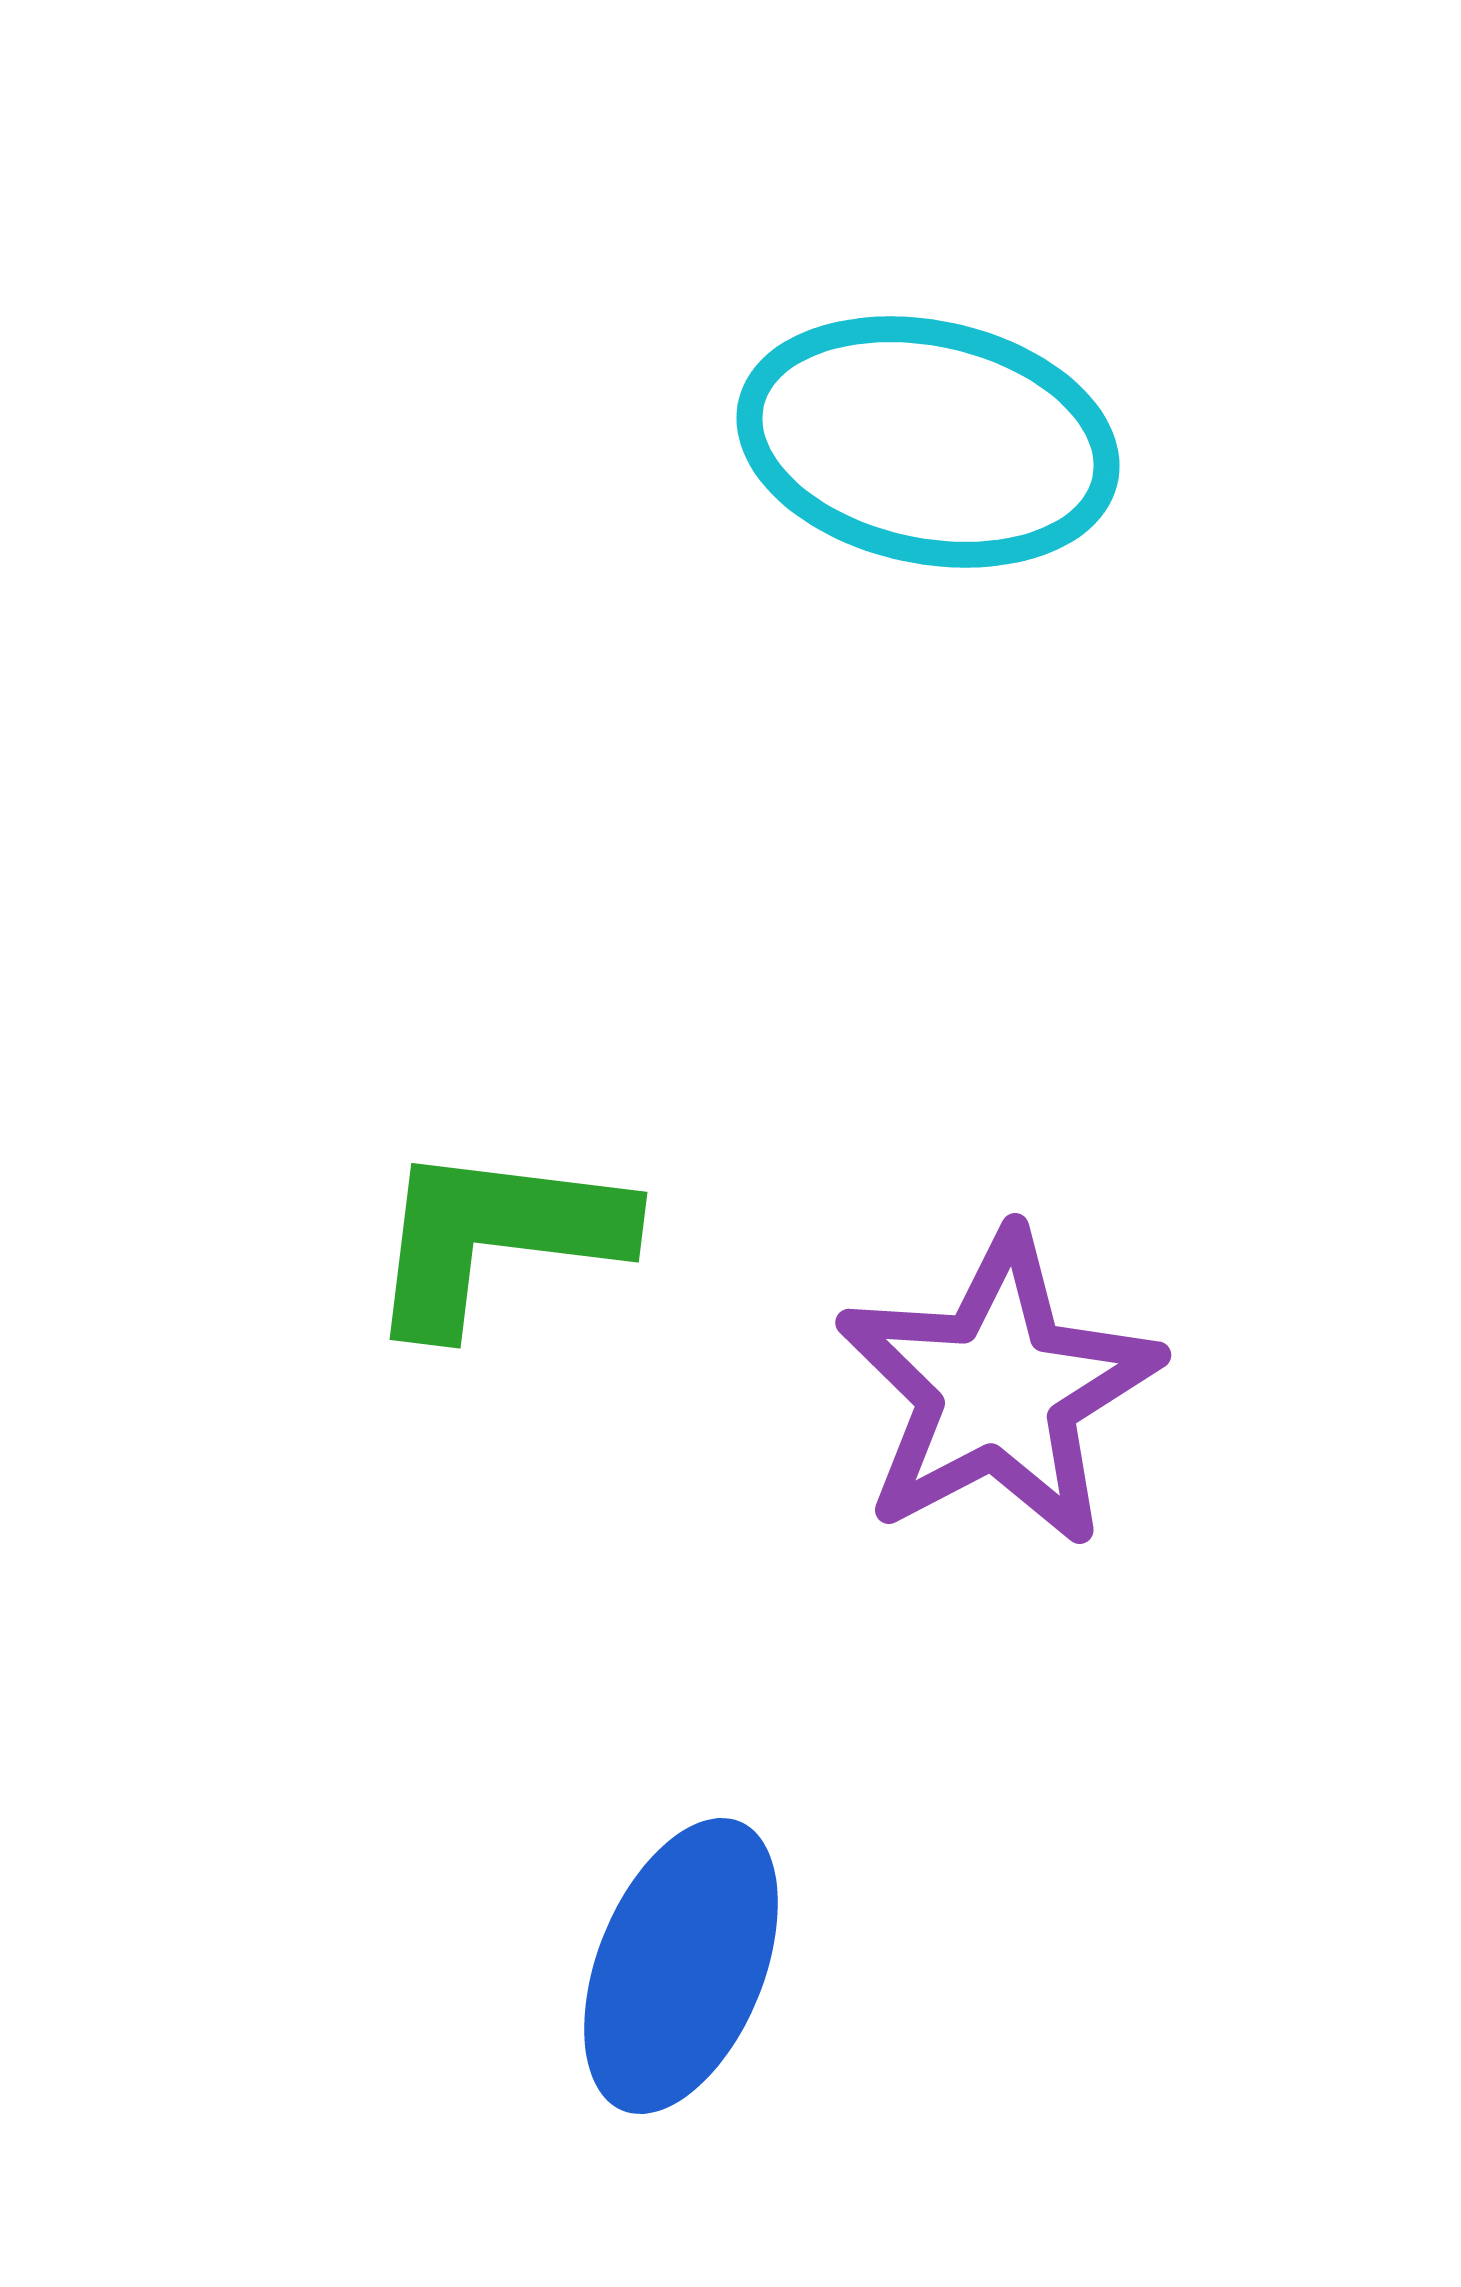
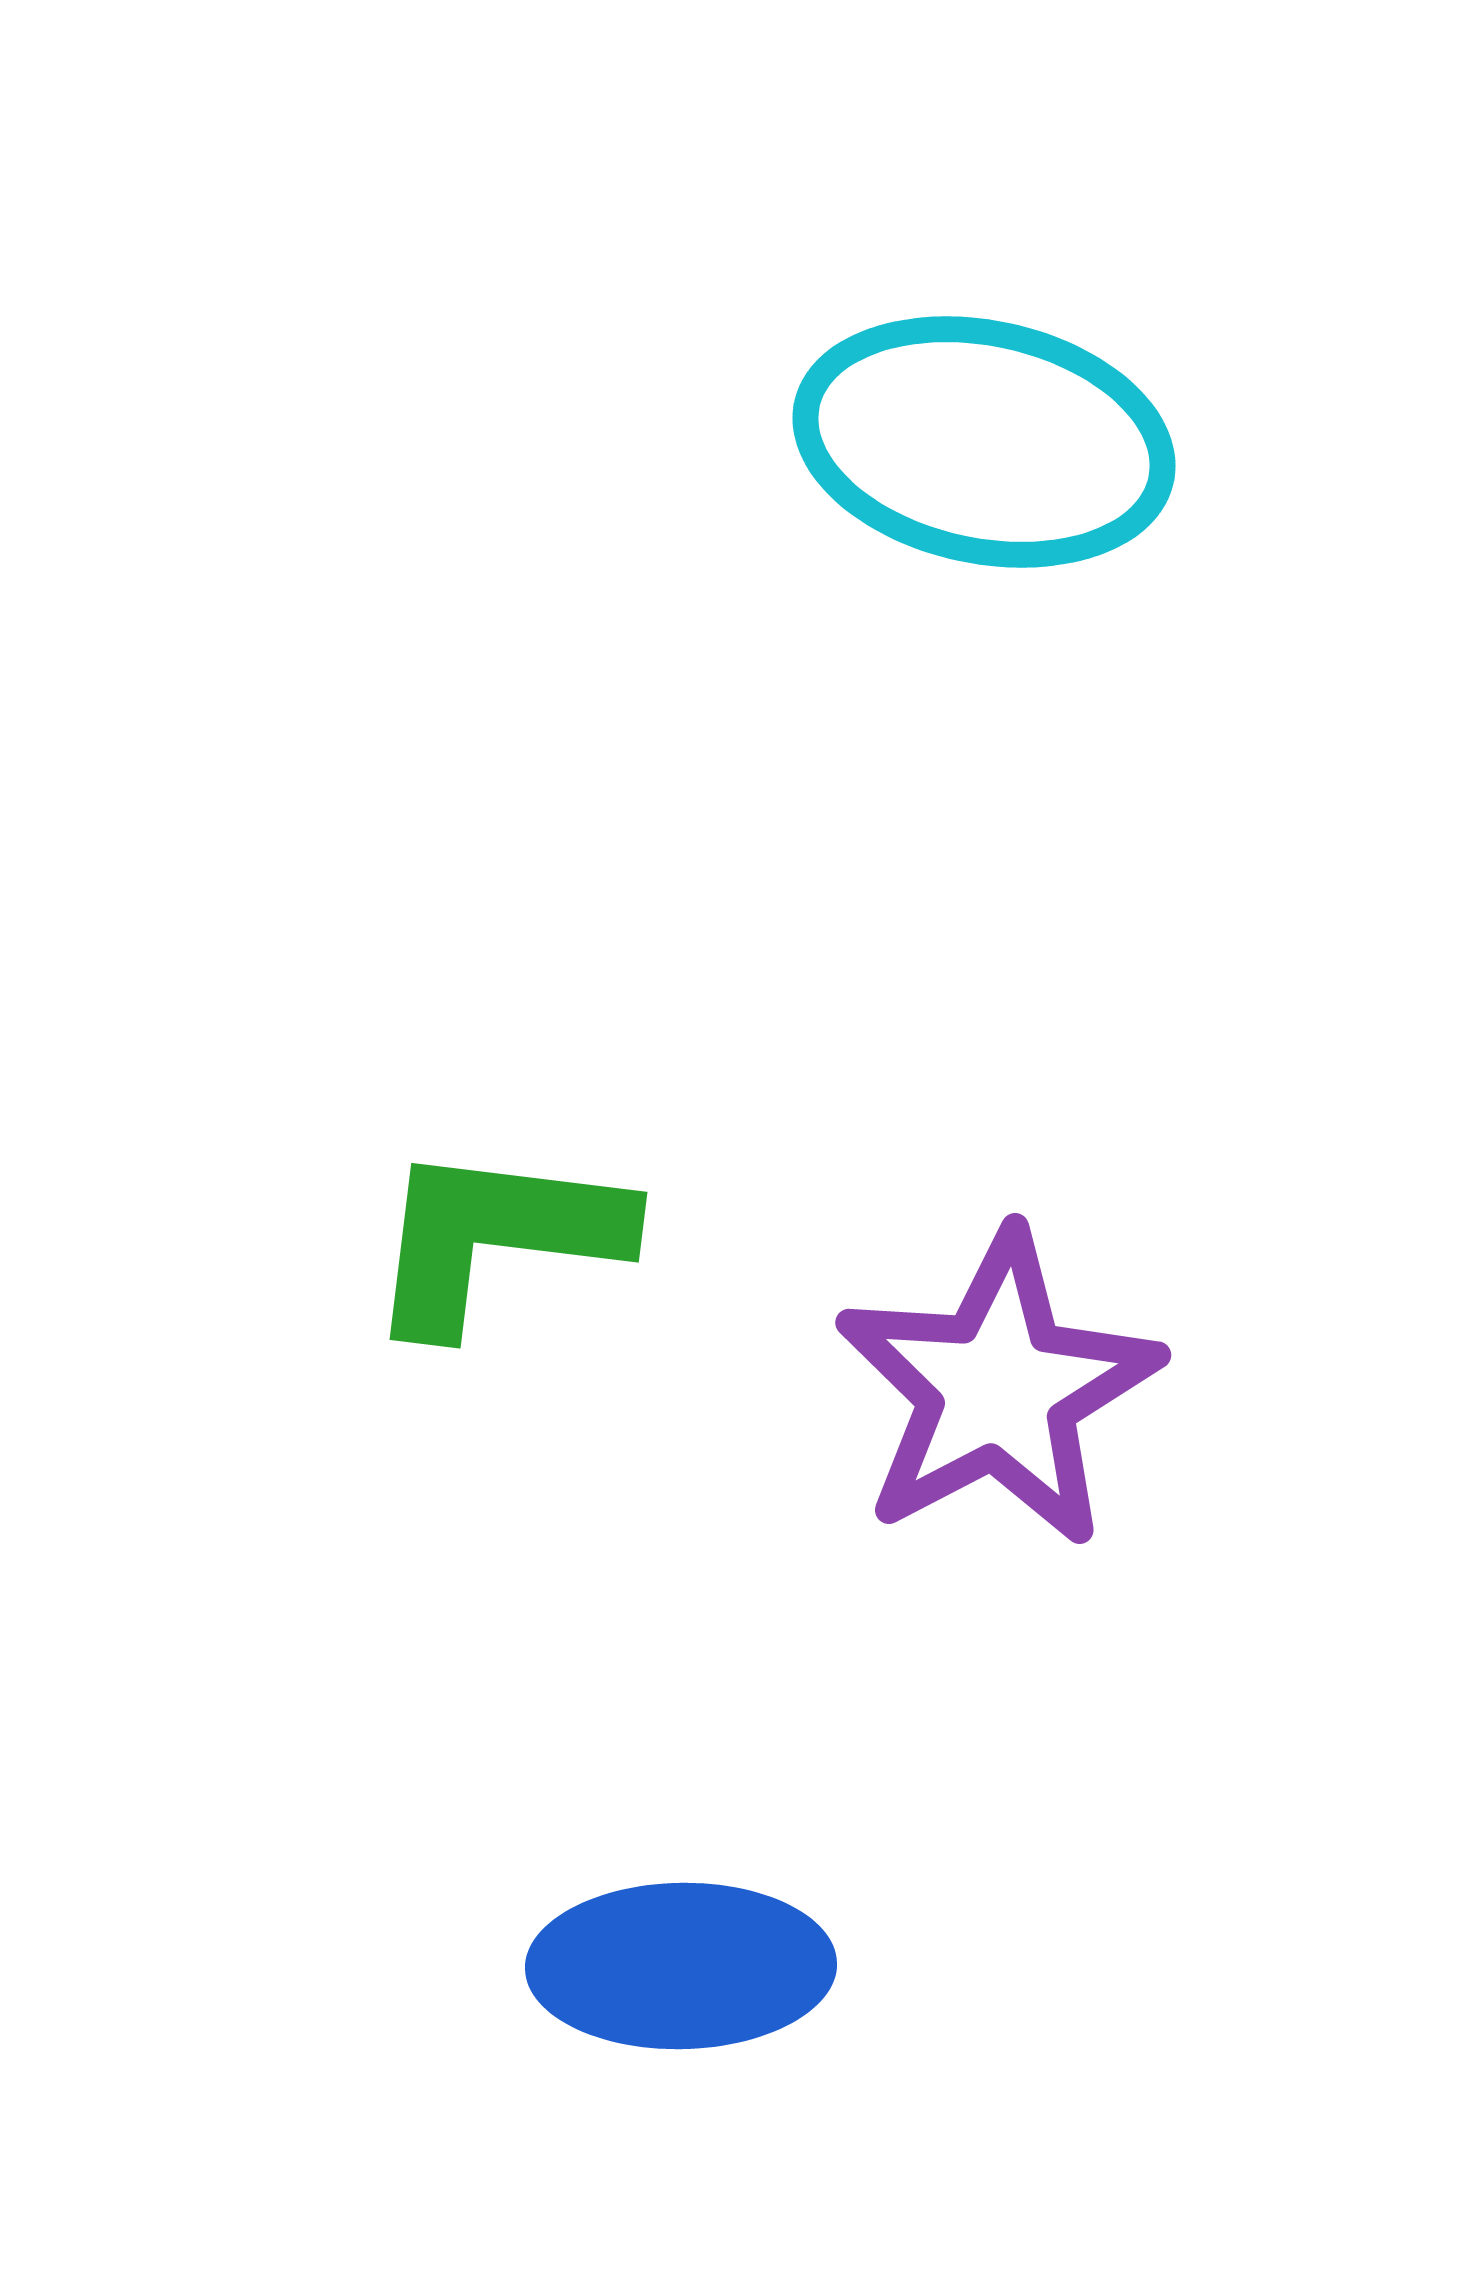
cyan ellipse: moved 56 px right
blue ellipse: rotated 67 degrees clockwise
